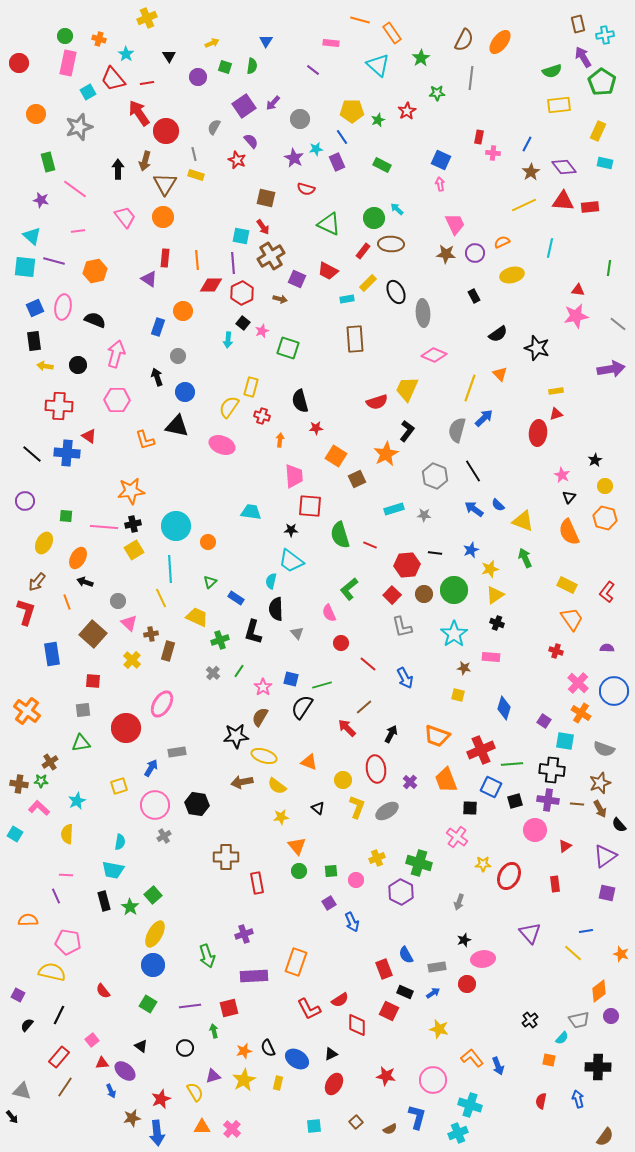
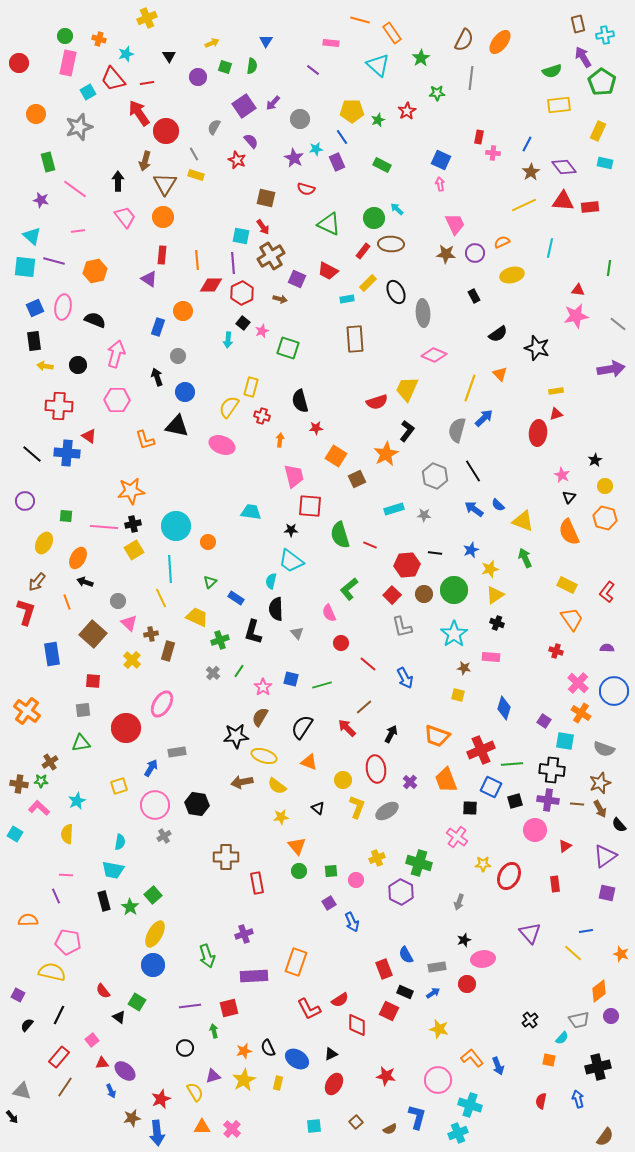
cyan star at (126, 54): rotated 21 degrees clockwise
gray line at (194, 154): rotated 16 degrees counterclockwise
black arrow at (118, 169): moved 12 px down
red rectangle at (165, 258): moved 3 px left, 3 px up
pink trapezoid at (294, 476): rotated 10 degrees counterclockwise
black semicircle at (302, 707): moved 20 px down
green square at (148, 1004): moved 11 px left, 2 px up
black triangle at (141, 1046): moved 22 px left, 29 px up
black cross at (598, 1067): rotated 15 degrees counterclockwise
pink circle at (433, 1080): moved 5 px right
